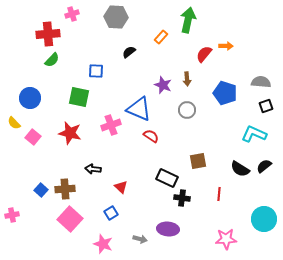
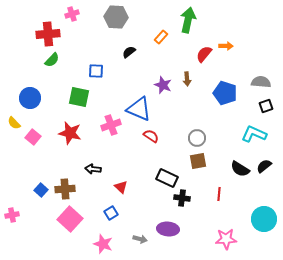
gray circle at (187, 110): moved 10 px right, 28 px down
